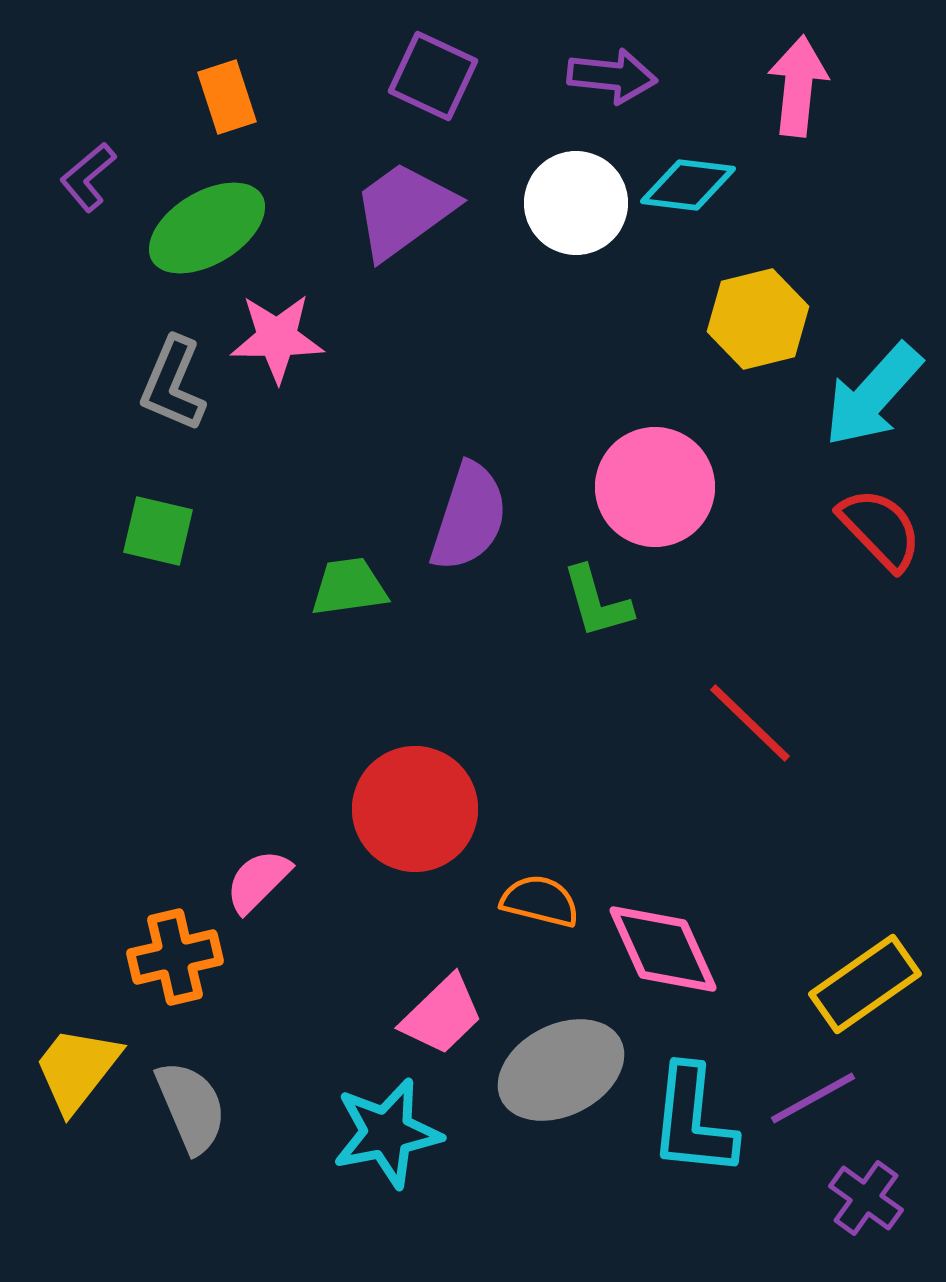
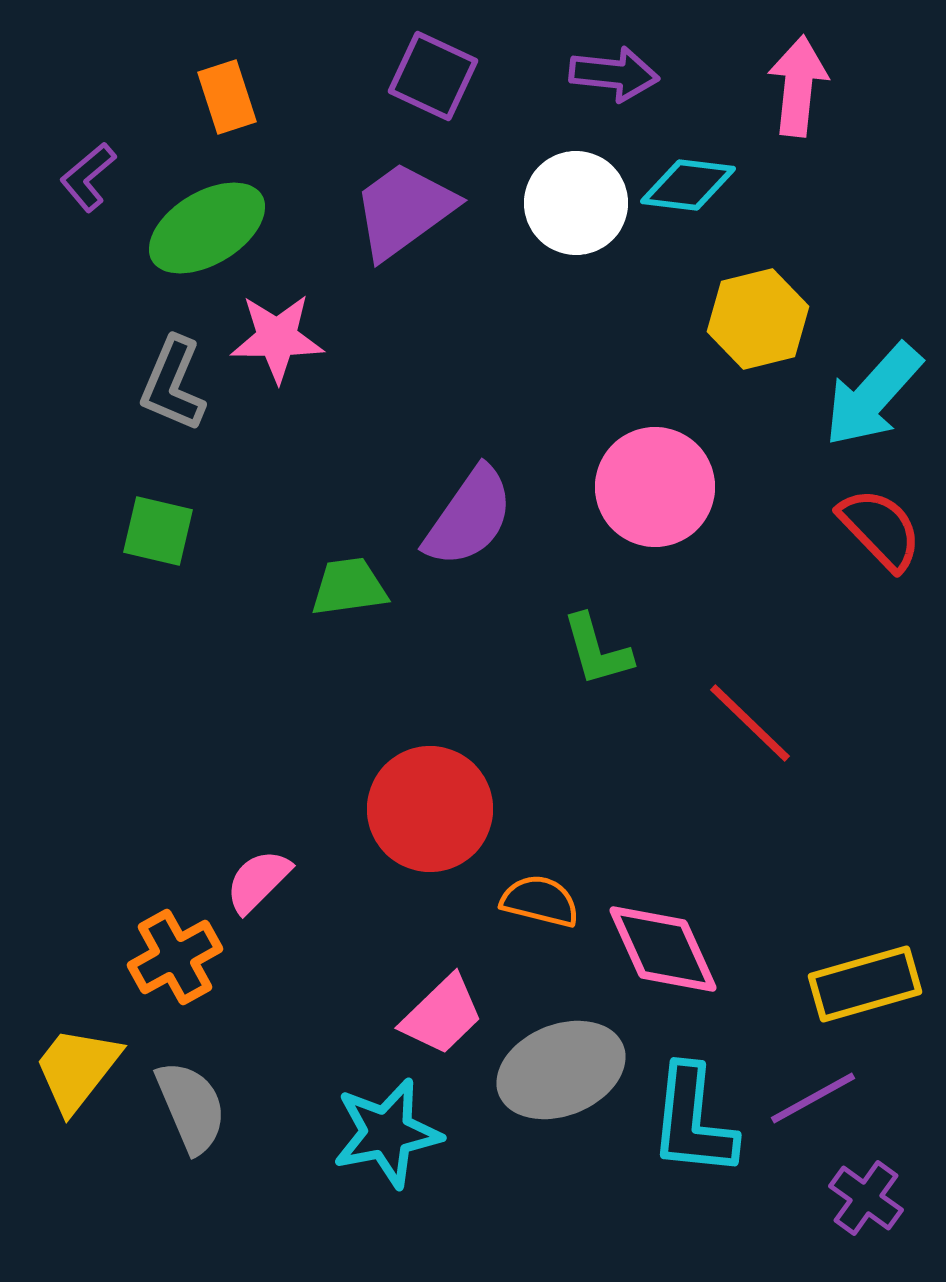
purple arrow: moved 2 px right, 2 px up
purple semicircle: rotated 17 degrees clockwise
green L-shape: moved 48 px down
red circle: moved 15 px right
orange cross: rotated 16 degrees counterclockwise
yellow rectangle: rotated 19 degrees clockwise
gray ellipse: rotated 5 degrees clockwise
